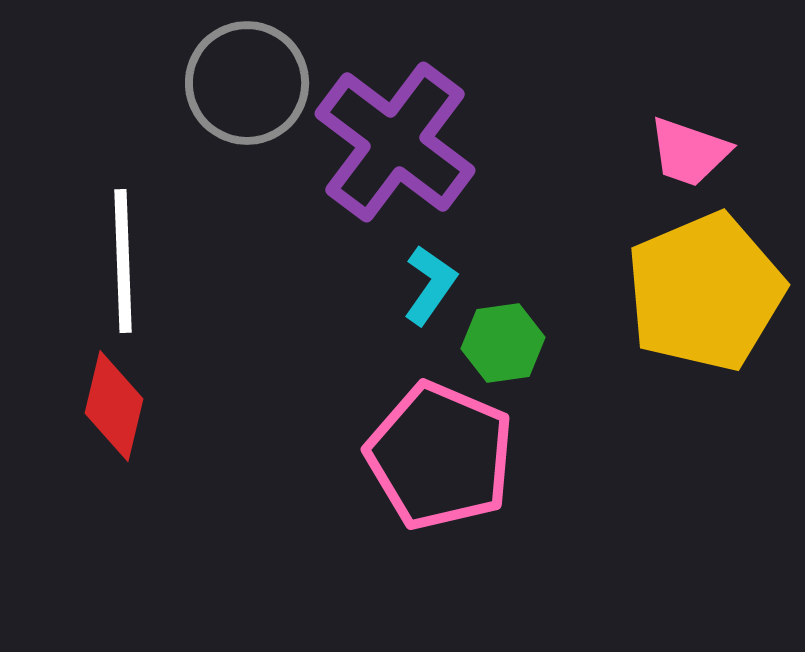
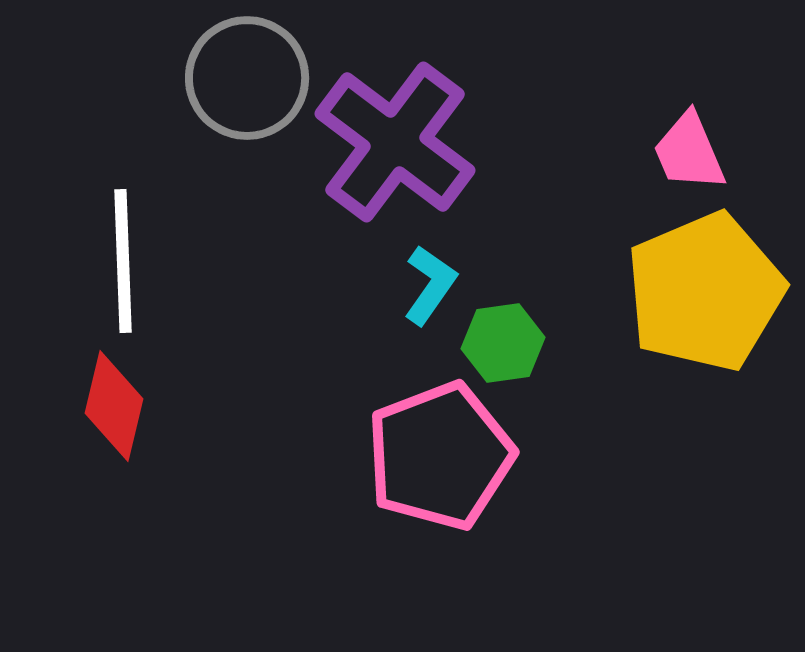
gray circle: moved 5 px up
pink trapezoid: rotated 48 degrees clockwise
pink pentagon: rotated 28 degrees clockwise
